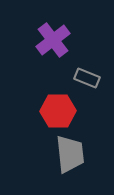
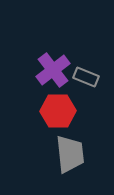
purple cross: moved 30 px down
gray rectangle: moved 1 px left, 1 px up
